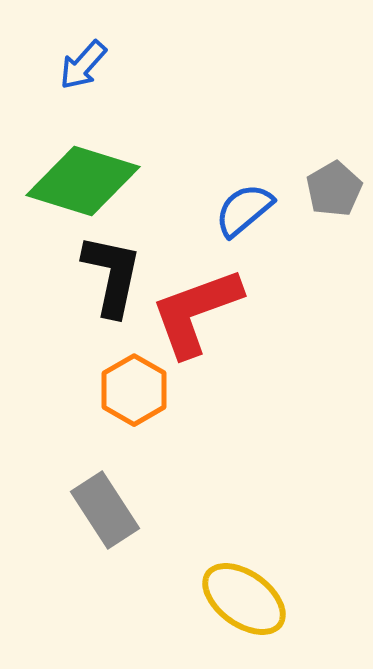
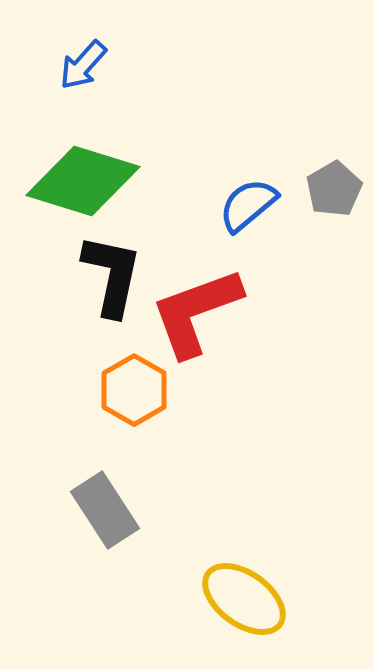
blue semicircle: moved 4 px right, 5 px up
